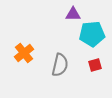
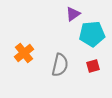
purple triangle: rotated 35 degrees counterclockwise
red square: moved 2 px left, 1 px down
